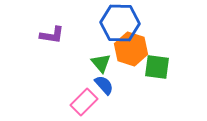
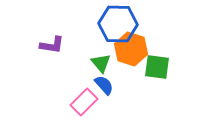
blue hexagon: moved 2 px left, 1 px down
purple L-shape: moved 10 px down
